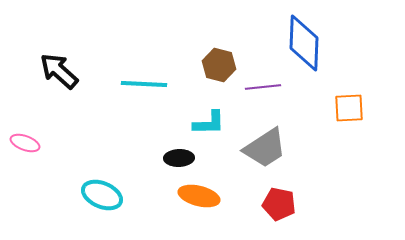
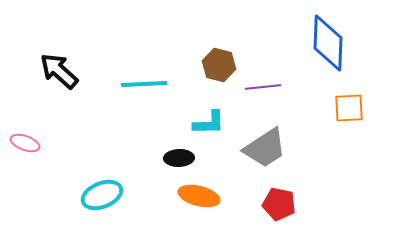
blue diamond: moved 24 px right
cyan line: rotated 6 degrees counterclockwise
cyan ellipse: rotated 45 degrees counterclockwise
